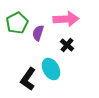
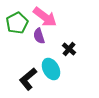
pink arrow: moved 21 px left, 2 px up; rotated 40 degrees clockwise
purple semicircle: moved 1 px right, 3 px down; rotated 35 degrees counterclockwise
black cross: moved 2 px right, 4 px down
black L-shape: rotated 15 degrees clockwise
